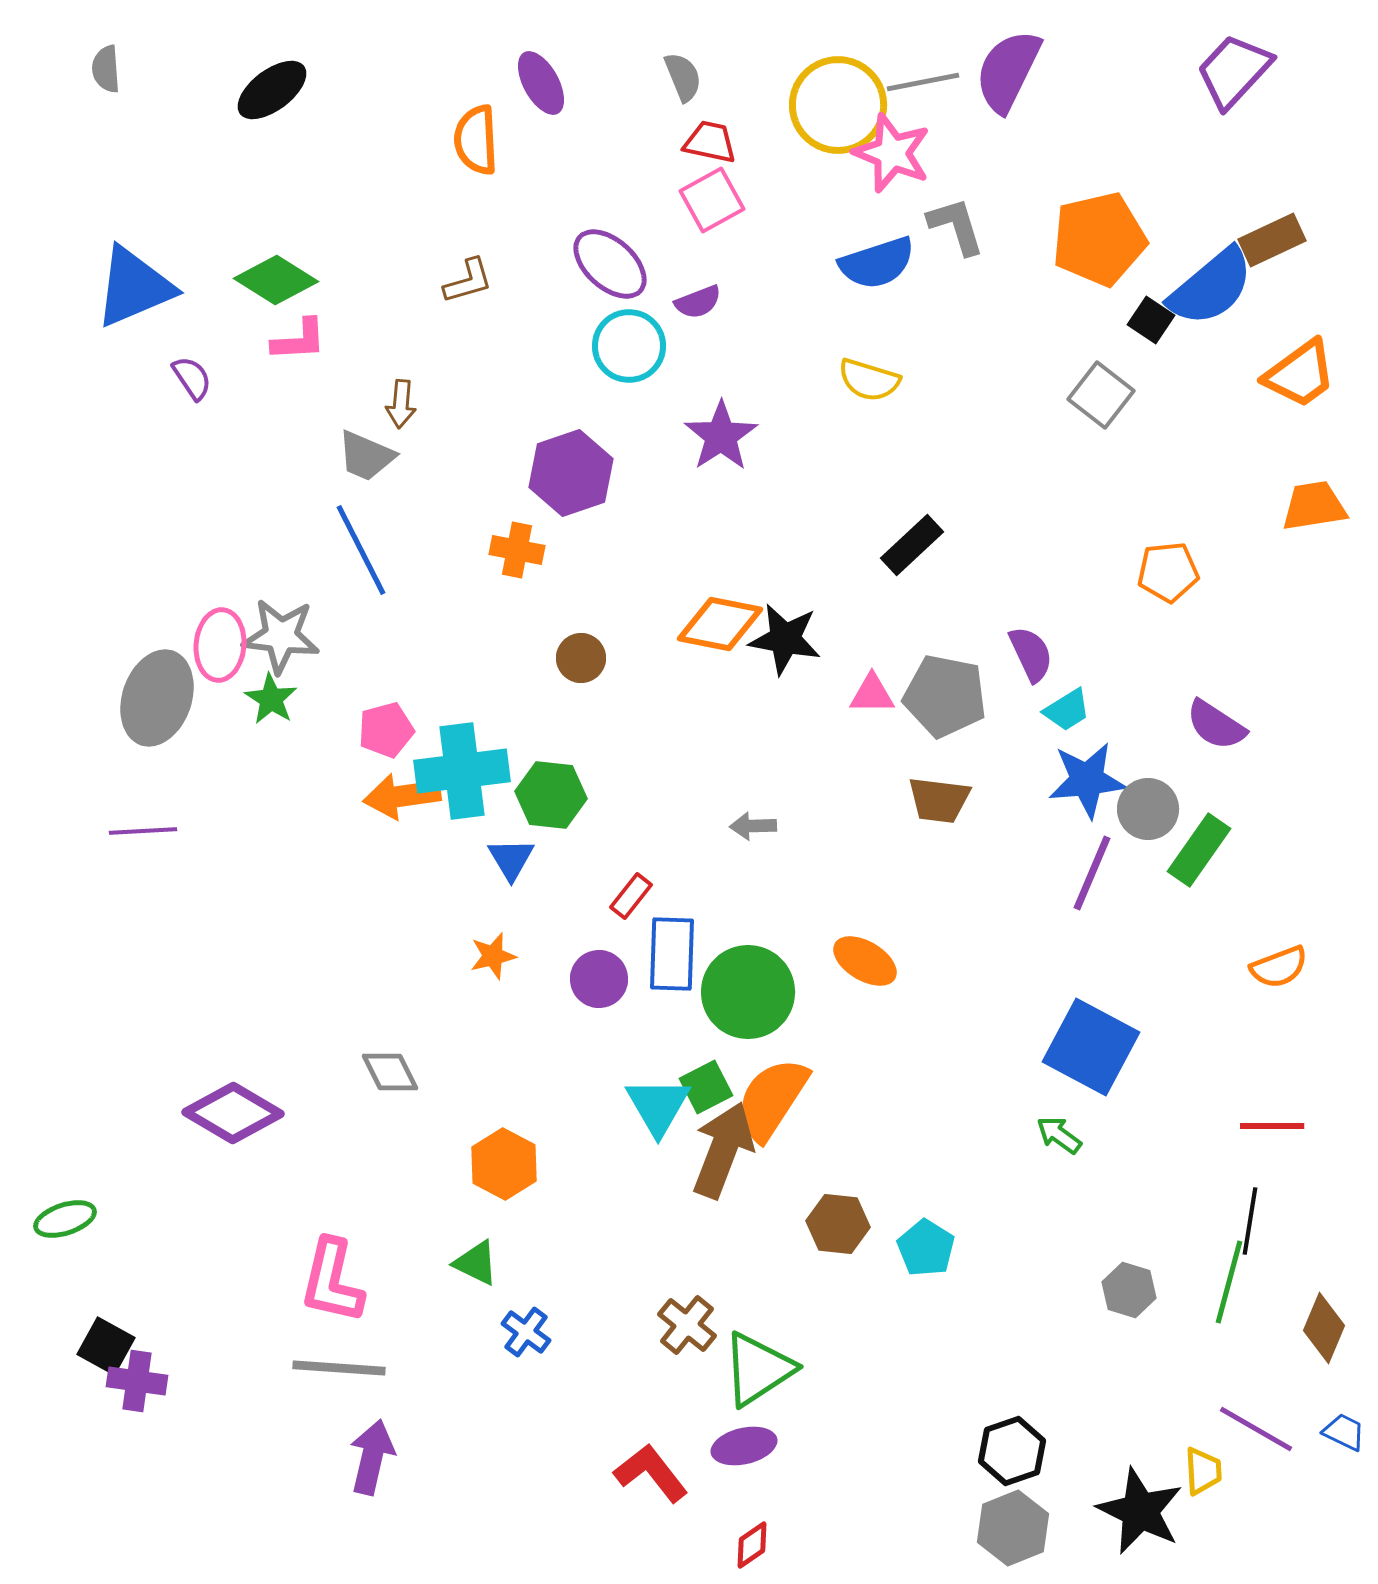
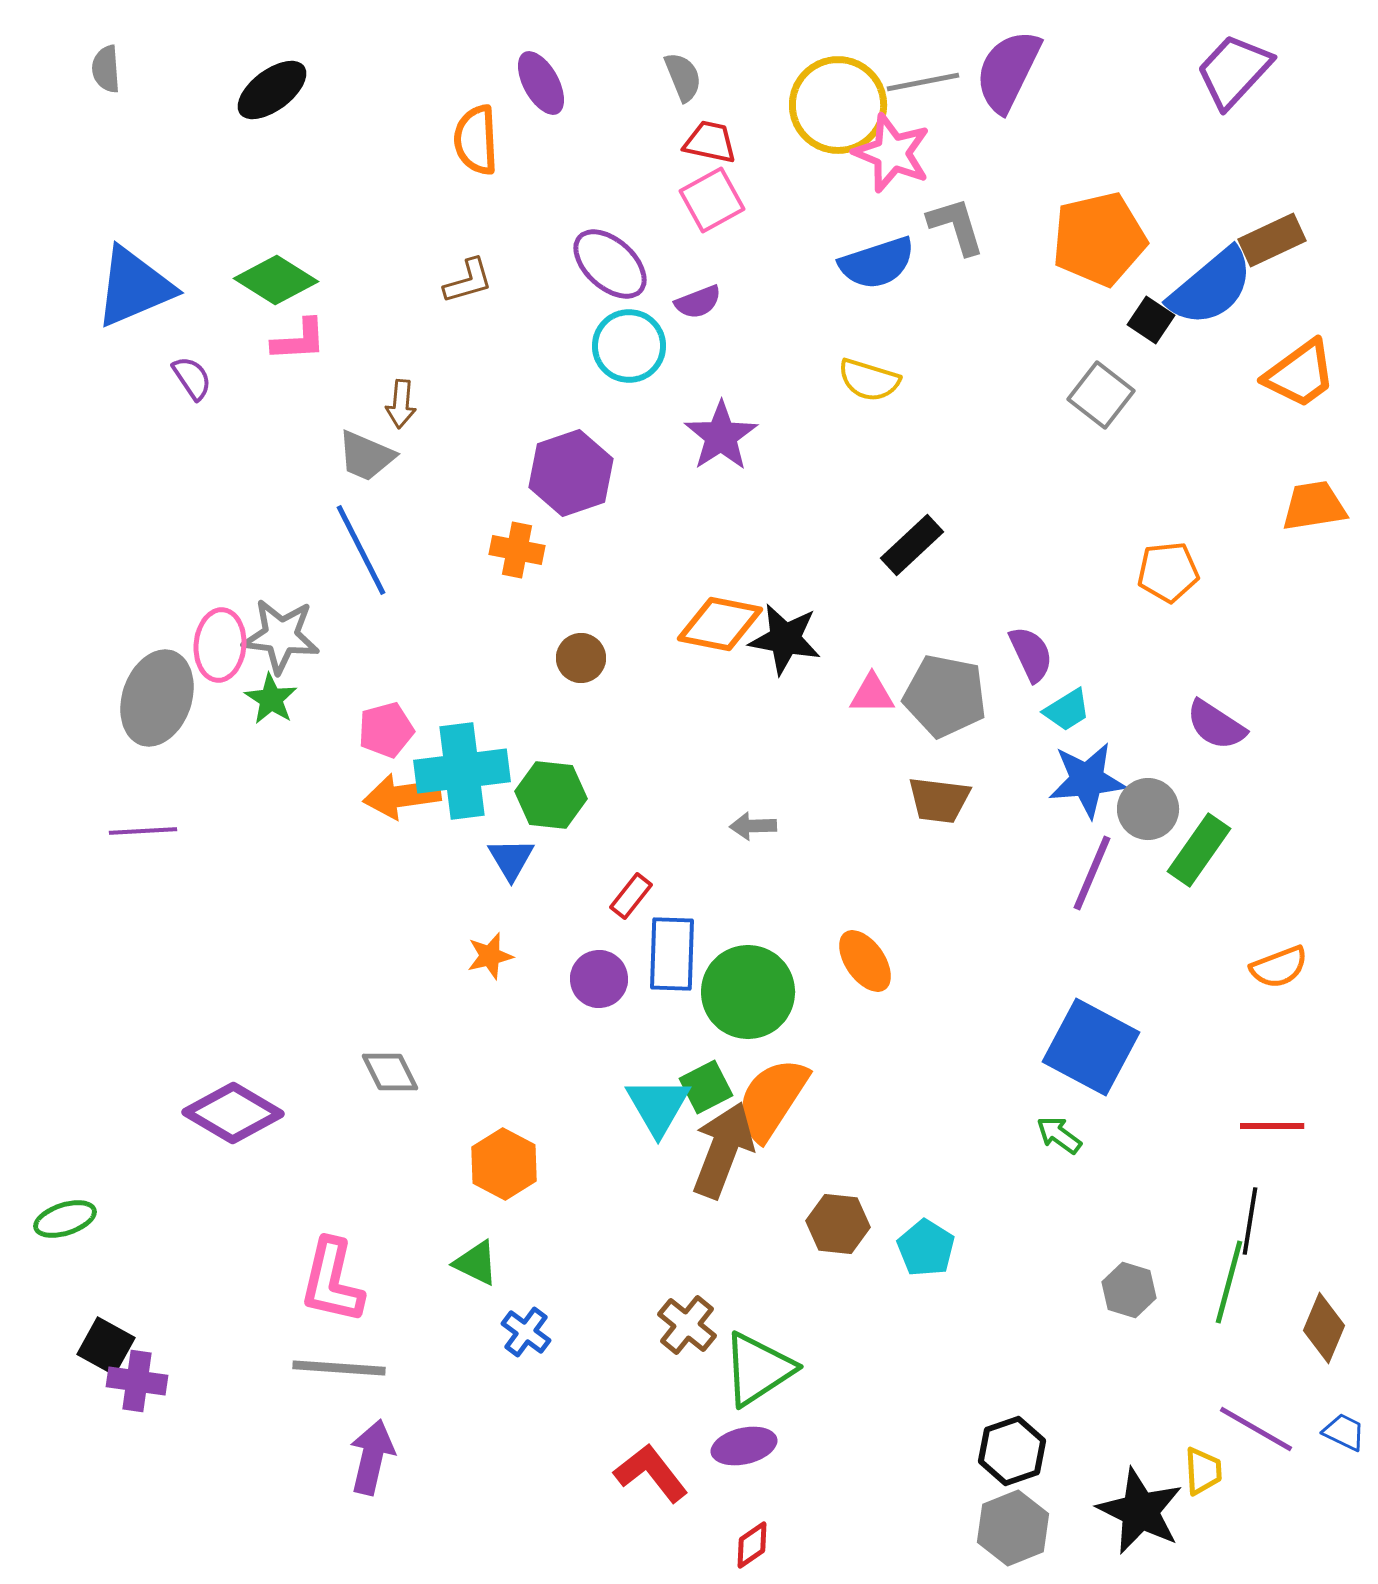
orange star at (493, 956): moved 3 px left
orange ellipse at (865, 961): rotated 24 degrees clockwise
